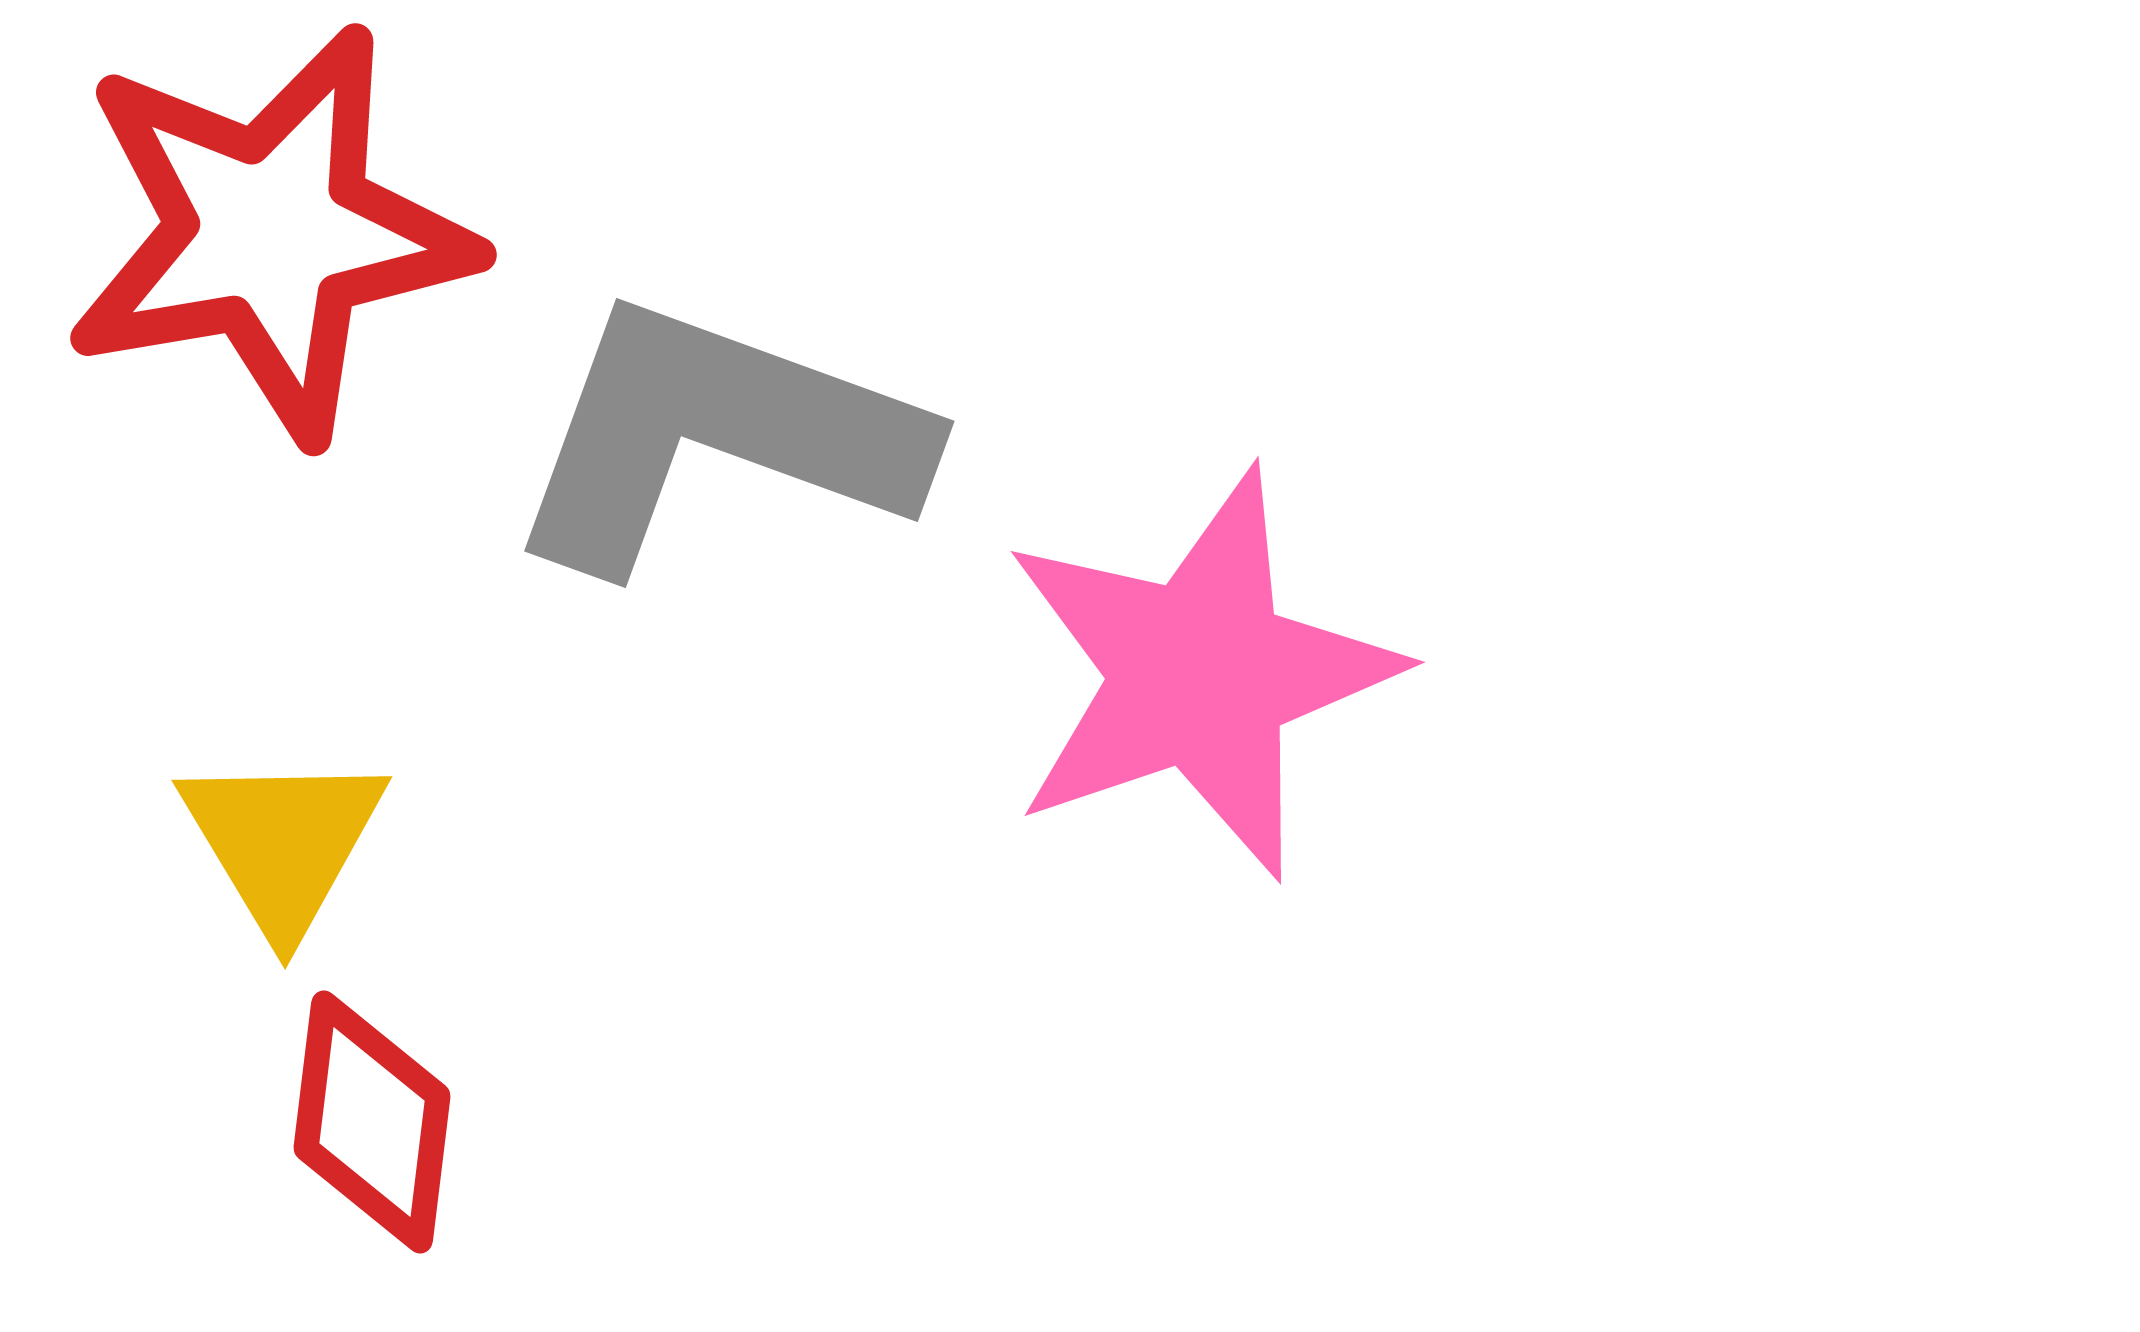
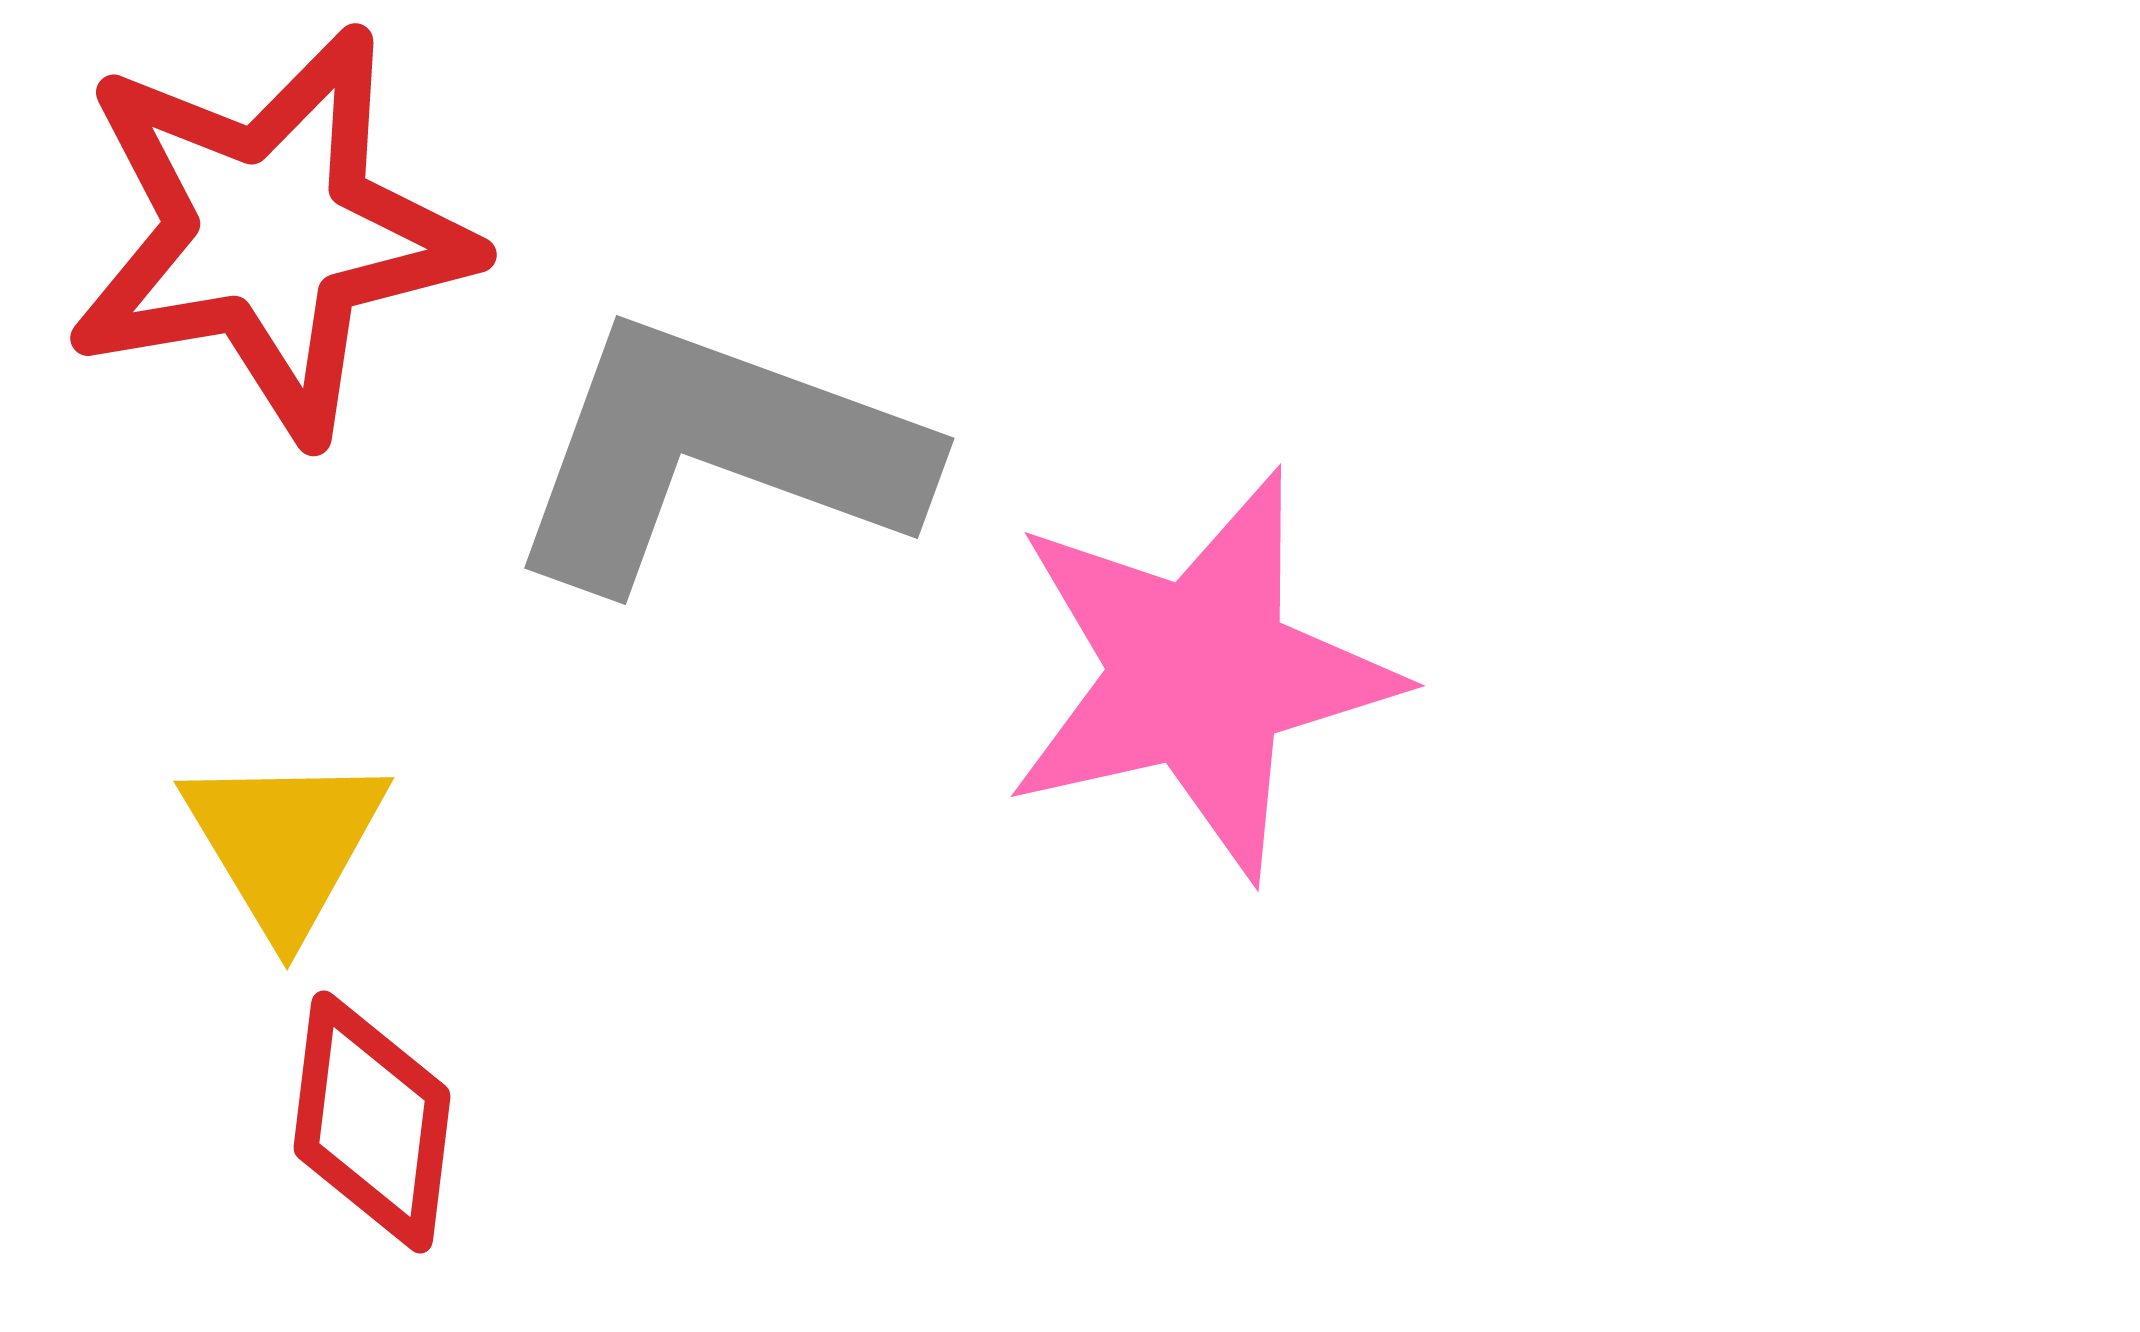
gray L-shape: moved 17 px down
pink star: rotated 6 degrees clockwise
yellow triangle: moved 2 px right, 1 px down
